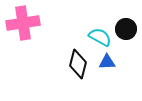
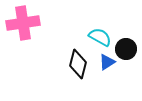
black circle: moved 20 px down
blue triangle: rotated 30 degrees counterclockwise
